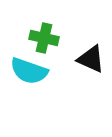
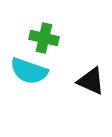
black triangle: moved 22 px down
